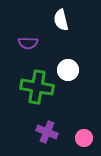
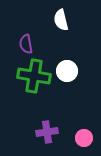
purple semicircle: moved 2 px left, 1 px down; rotated 78 degrees clockwise
white circle: moved 1 px left, 1 px down
green cross: moved 3 px left, 11 px up
purple cross: rotated 30 degrees counterclockwise
